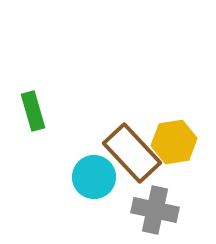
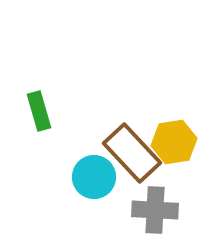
green rectangle: moved 6 px right
gray cross: rotated 9 degrees counterclockwise
